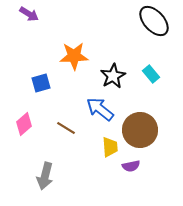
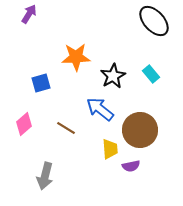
purple arrow: rotated 90 degrees counterclockwise
orange star: moved 2 px right, 1 px down
yellow trapezoid: moved 2 px down
